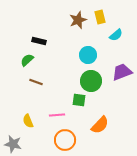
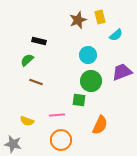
yellow semicircle: moved 1 px left; rotated 48 degrees counterclockwise
orange semicircle: rotated 18 degrees counterclockwise
orange circle: moved 4 px left
